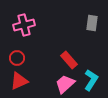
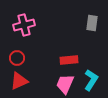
red rectangle: rotated 54 degrees counterclockwise
pink trapezoid: rotated 25 degrees counterclockwise
